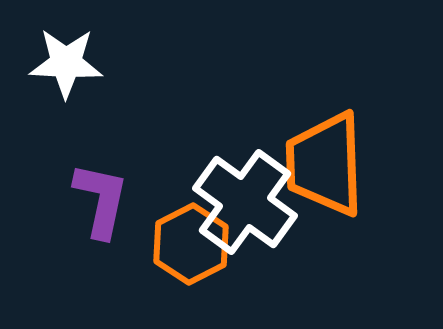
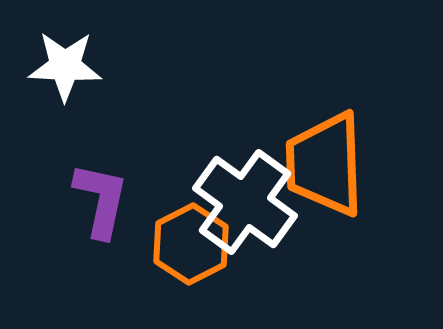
white star: moved 1 px left, 3 px down
